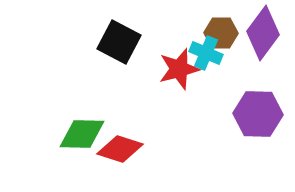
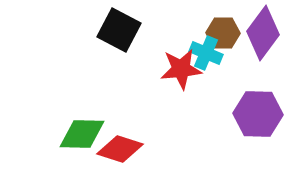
brown hexagon: moved 2 px right
black square: moved 12 px up
red star: moved 2 px right; rotated 9 degrees clockwise
